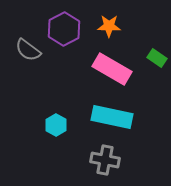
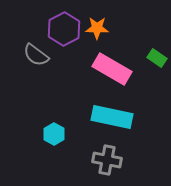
orange star: moved 12 px left, 2 px down
gray semicircle: moved 8 px right, 5 px down
cyan hexagon: moved 2 px left, 9 px down
gray cross: moved 2 px right
